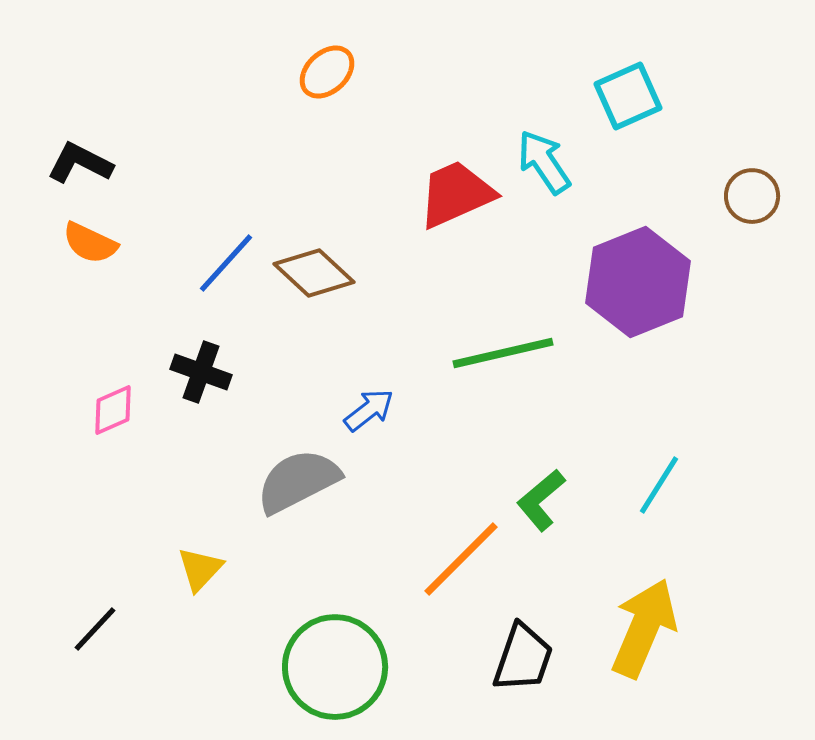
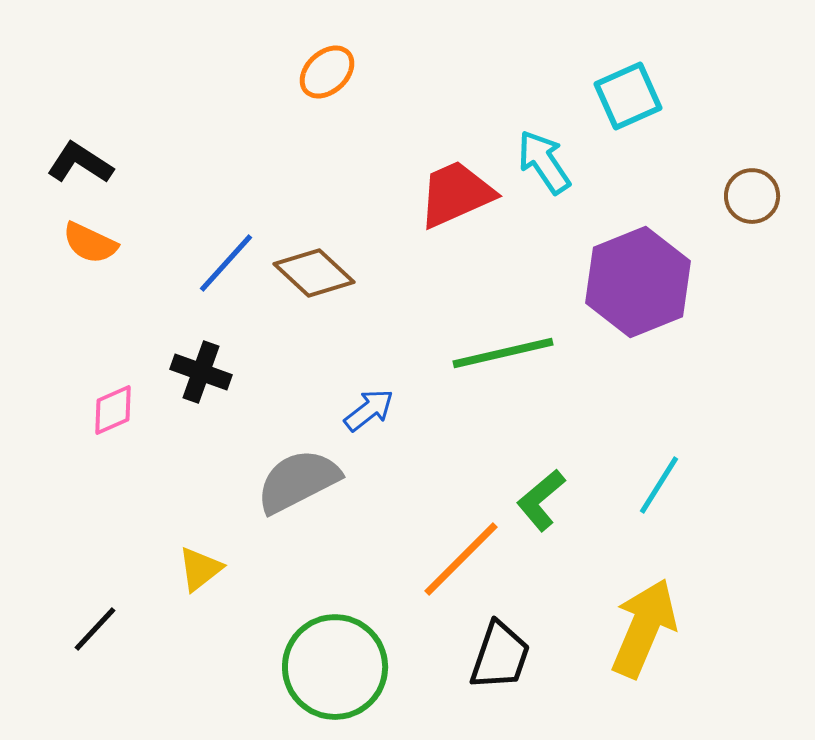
black L-shape: rotated 6 degrees clockwise
yellow triangle: rotated 9 degrees clockwise
black trapezoid: moved 23 px left, 2 px up
